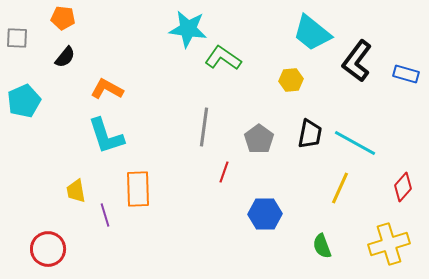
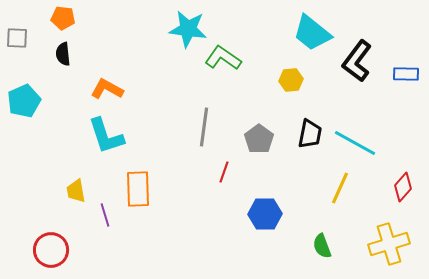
black semicircle: moved 2 px left, 3 px up; rotated 135 degrees clockwise
blue rectangle: rotated 15 degrees counterclockwise
red circle: moved 3 px right, 1 px down
